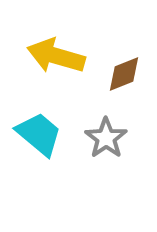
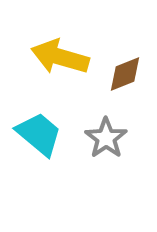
yellow arrow: moved 4 px right, 1 px down
brown diamond: moved 1 px right
